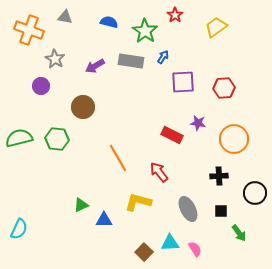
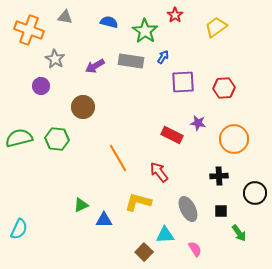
cyan triangle: moved 5 px left, 8 px up
